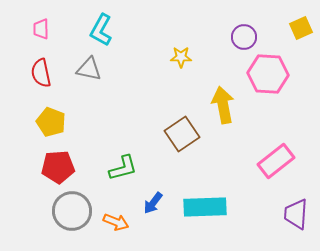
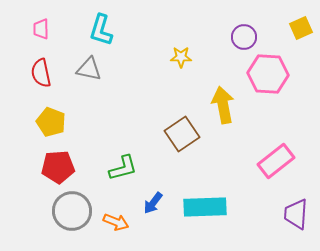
cyan L-shape: rotated 12 degrees counterclockwise
